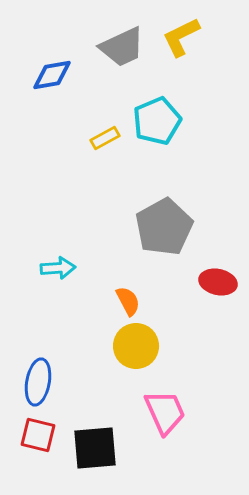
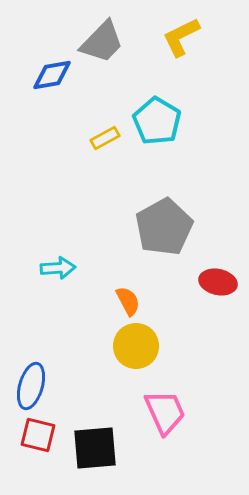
gray trapezoid: moved 20 px left, 5 px up; rotated 21 degrees counterclockwise
cyan pentagon: rotated 18 degrees counterclockwise
blue ellipse: moved 7 px left, 4 px down; rotated 6 degrees clockwise
